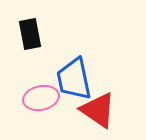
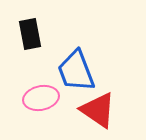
blue trapezoid: moved 2 px right, 8 px up; rotated 9 degrees counterclockwise
